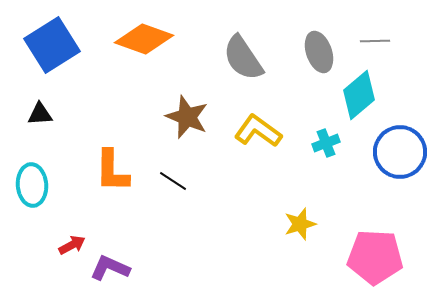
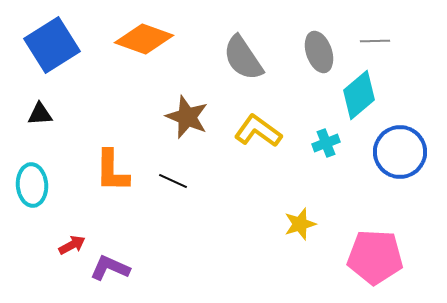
black line: rotated 8 degrees counterclockwise
